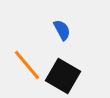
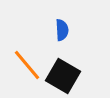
blue semicircle: rotated 25 degrees clockwise
